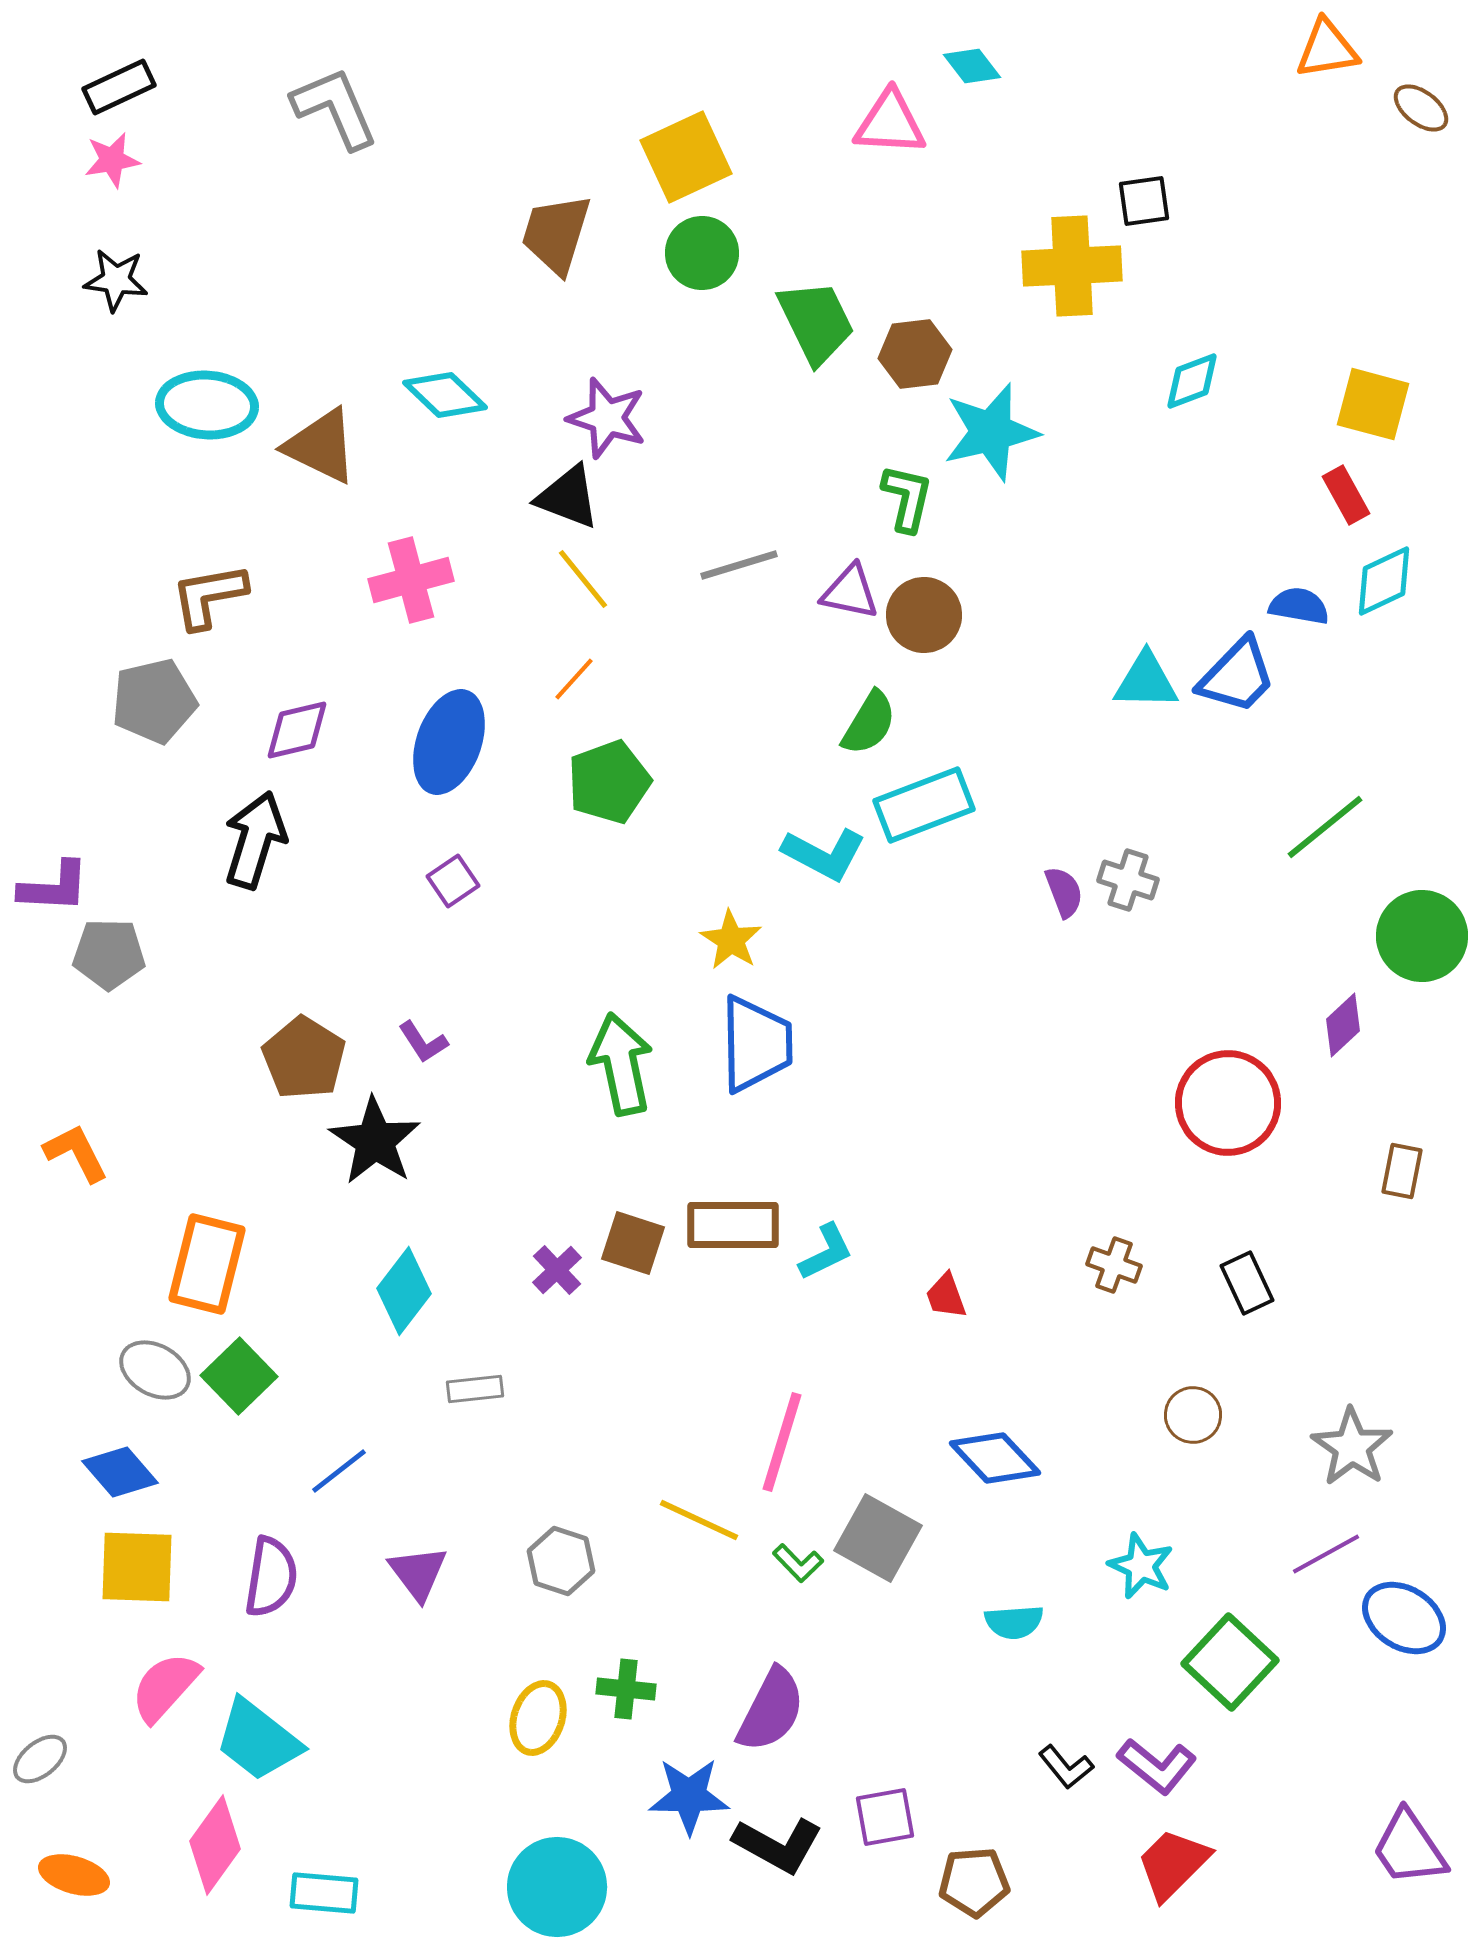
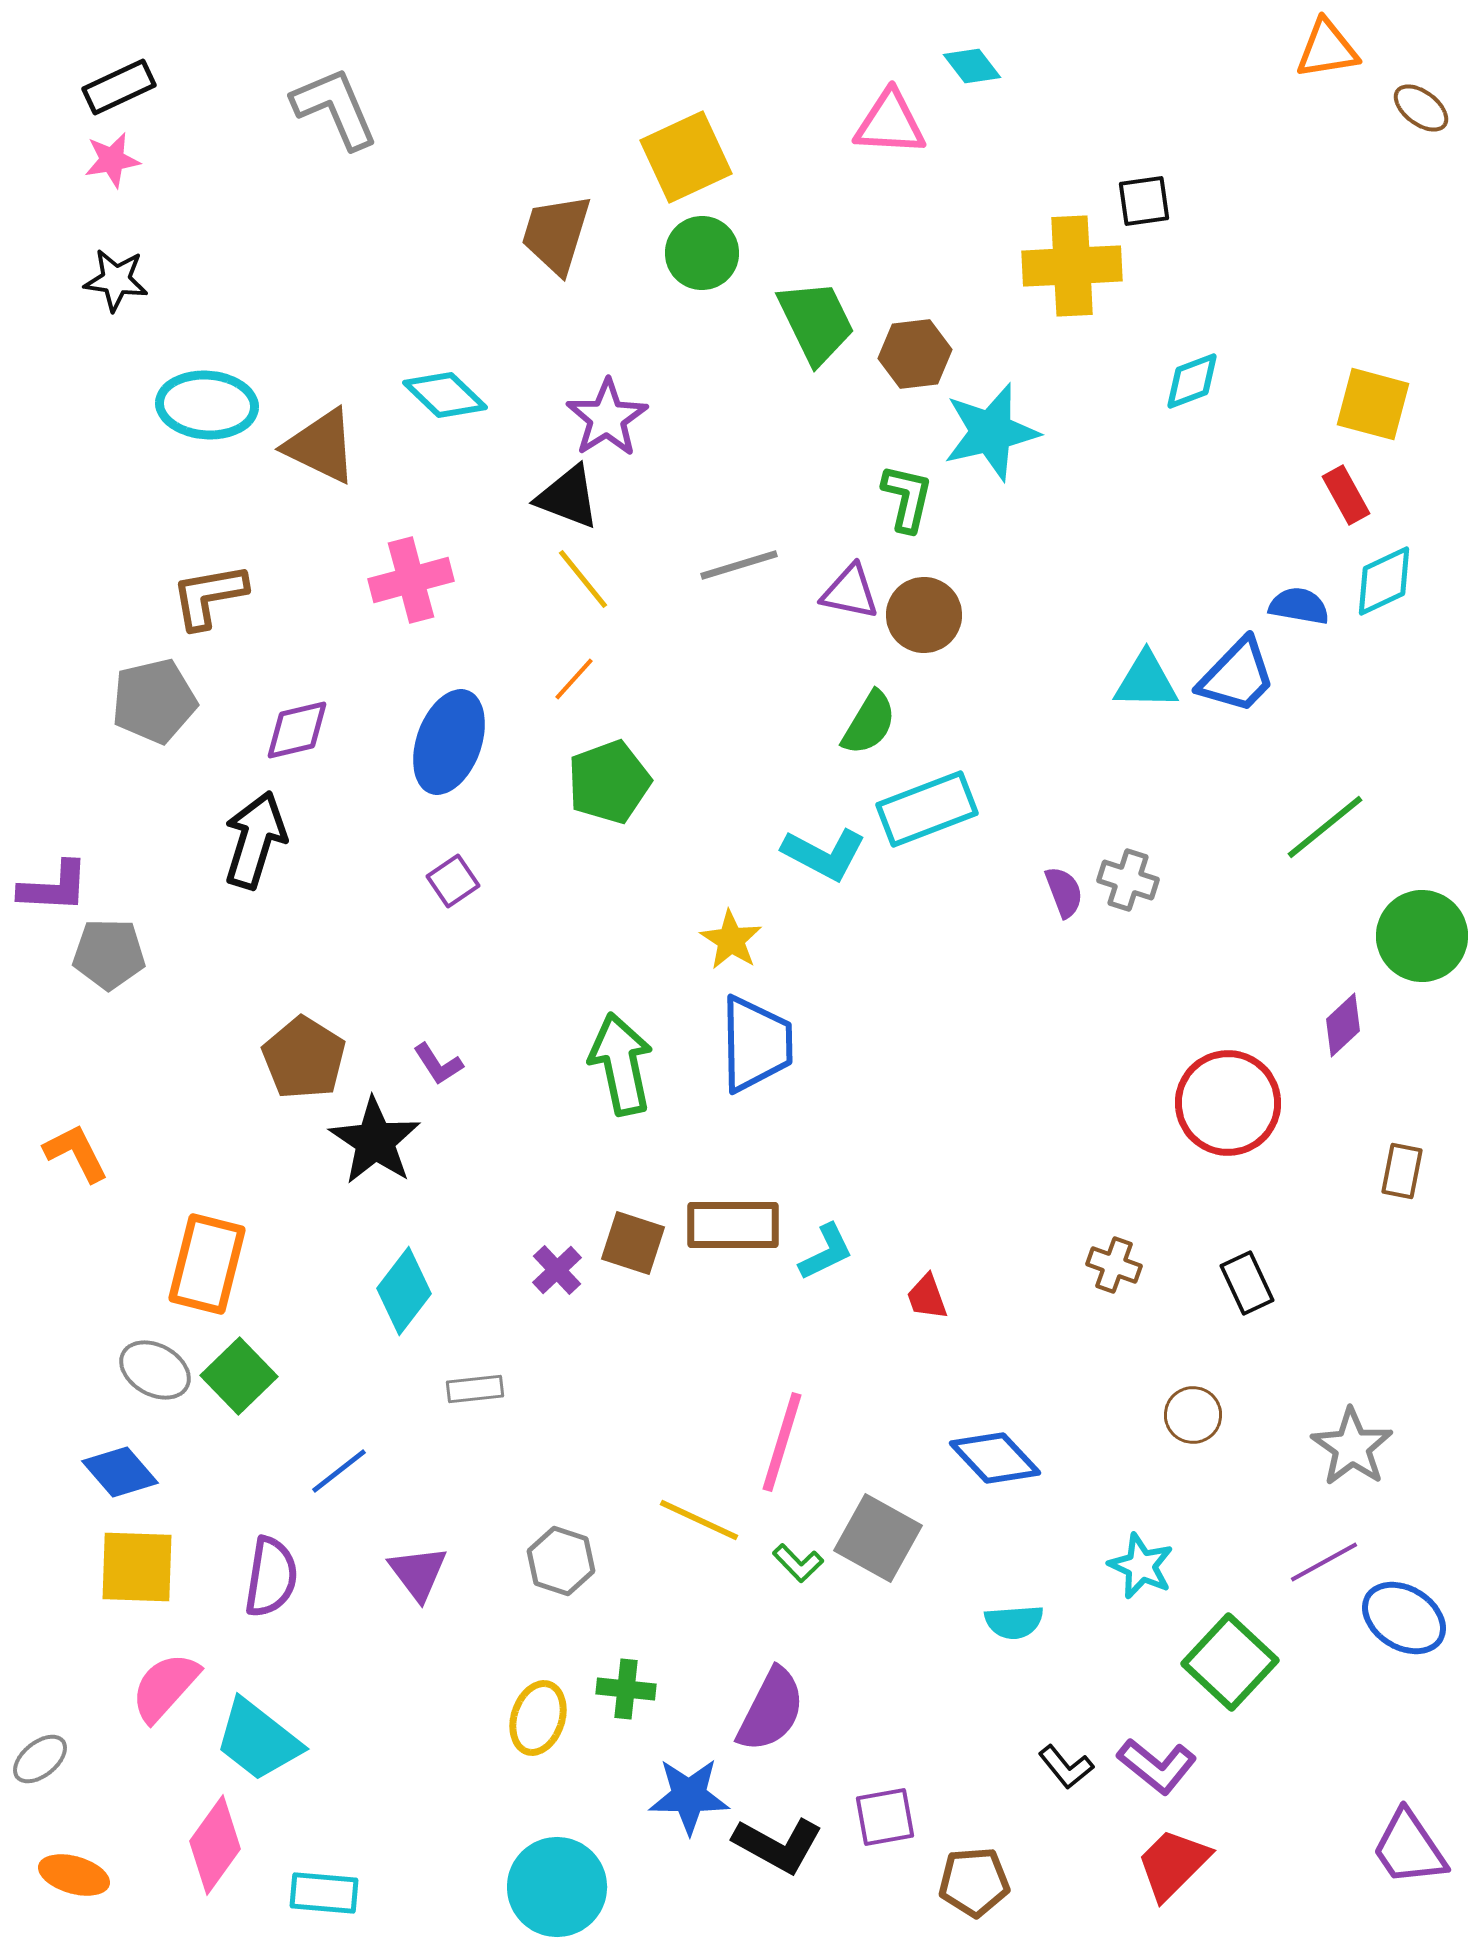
purple star at (607, 418): rotated 22 degrees clockwise
cyan rectangle at (924, 805): moved 3 px right, 4 px down
purple L-shape at (423, 1042): moved 15 px right, 22 px down
red trapezoid at (946, 1296): moved 19 px left, 1 px down
purple line at (1326, 1554): moved 2 px left, 8 px down
